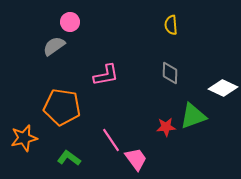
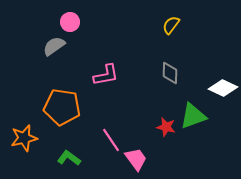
yellow semicircle: rotated 42 degrees clockwise
red star: rotated 18 degrees clockwise
